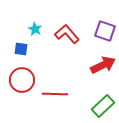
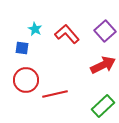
purple square: rotated 30 degrees clockwise
blue square: moved 1 px right, 1 px up
red circle: moved 4 px right
red line: rotated 15 degrees counterclockwise
